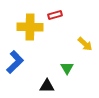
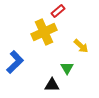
red rectangle: moved 3 px right, 4 px up; rotated 24 degrees counterclockwise
yellow cross: moved 14 px right, 5 px down; rotated 25 degrees counterclockwise
yellow arrow: moved 4 px left, 2 px down
black triangle: moved 5 px right, 1 px up
